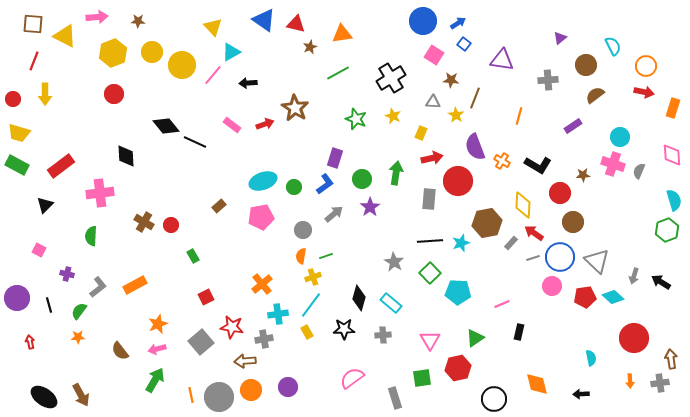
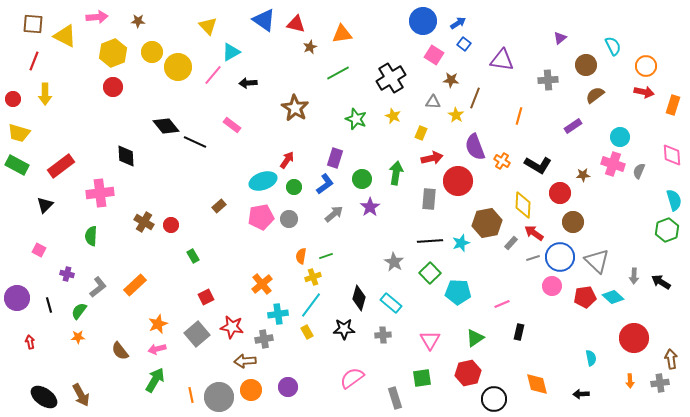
yellow triangle at (213, 27): moved 5 px left, 1 px up
yellow circle at (182, 65): moved 4 px left, 2 px down
red circle at (114, 94): moved 1 px left, 7 px up
orange rectangle at (673, 108): moved 3 px up
red arrow at (265, 124): moved 22 px right, 36 px down; rotated 36 degrees counterclockwise
gray circle at (303, 230): moved 14 px left, 11 px up
gray arrow at (634, 276): rotated 14 degrees counterclockwise
orange rectangle at (135, 285): rotated 15 degrees counterclockwise
gray square at (201, 342): moved 4 px left, 8 px up
red hexagon at (458, 368): moved 10 px right, 5 px down
